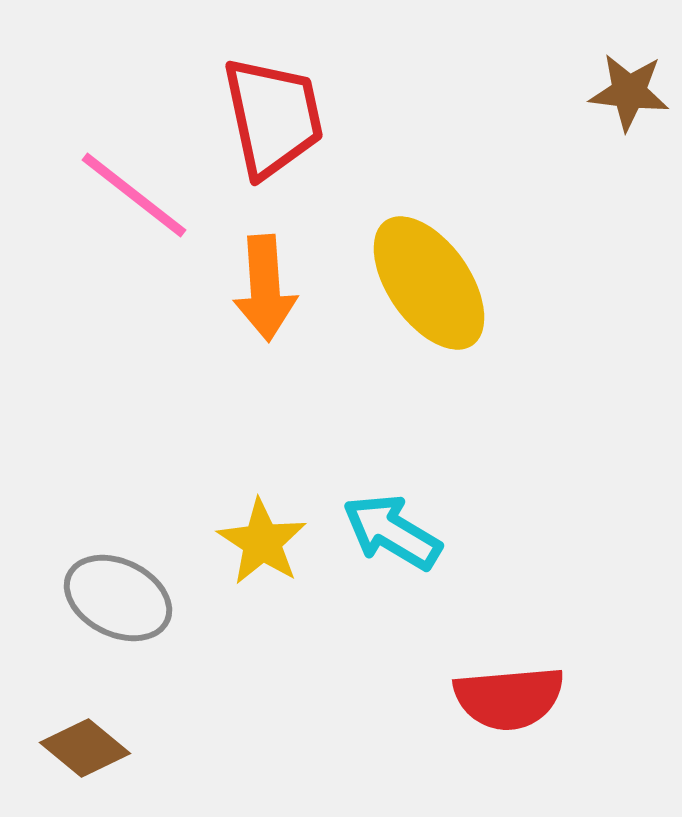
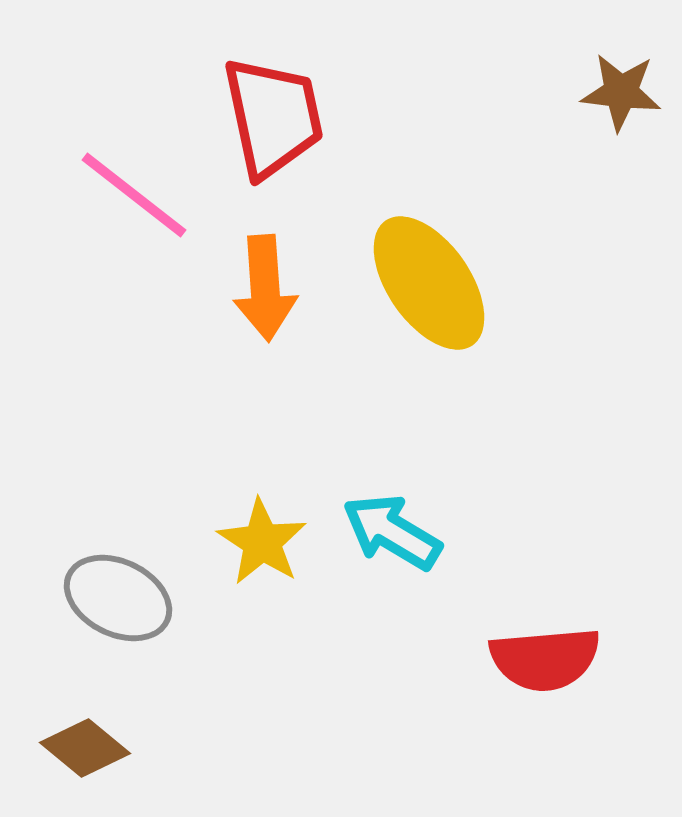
brown star: moved 8 px left
red semicircle: moved 36 px right, 39 px up
